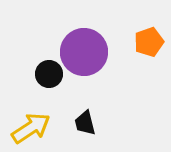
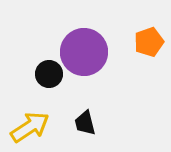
yellow arrow: moved 1 px left, 1 px up
